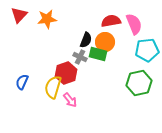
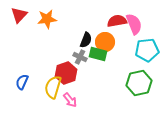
red semicircle: moved 6 px right
